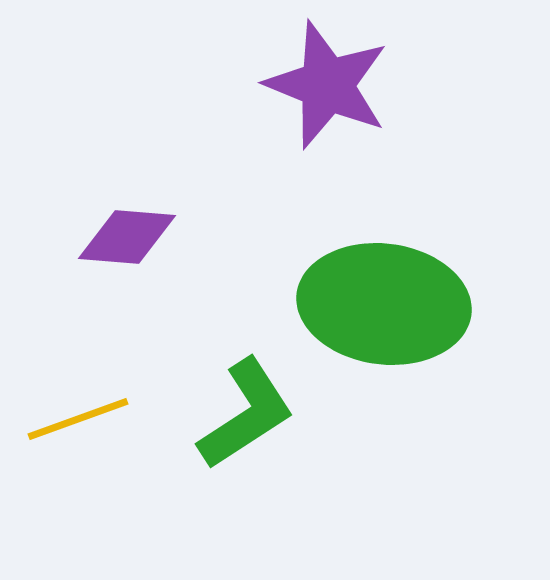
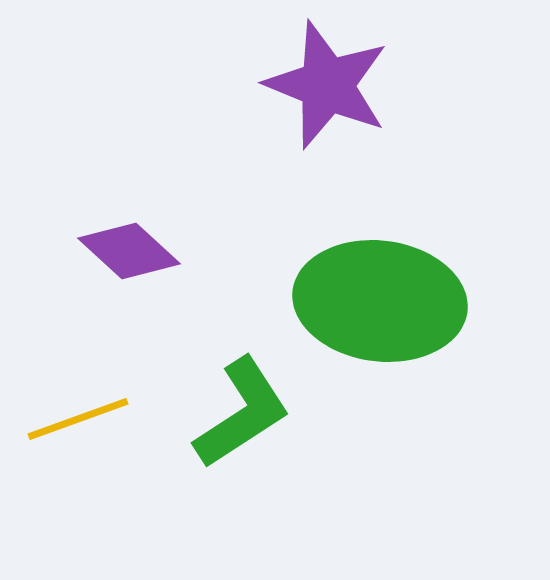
purple diamond: moved 2 px right, 14 px down; rotated 38 degrees clockwise
green ellipse: moved 4 px left, 3 px up
green L-shape: moved 4 px left, 1 px up
